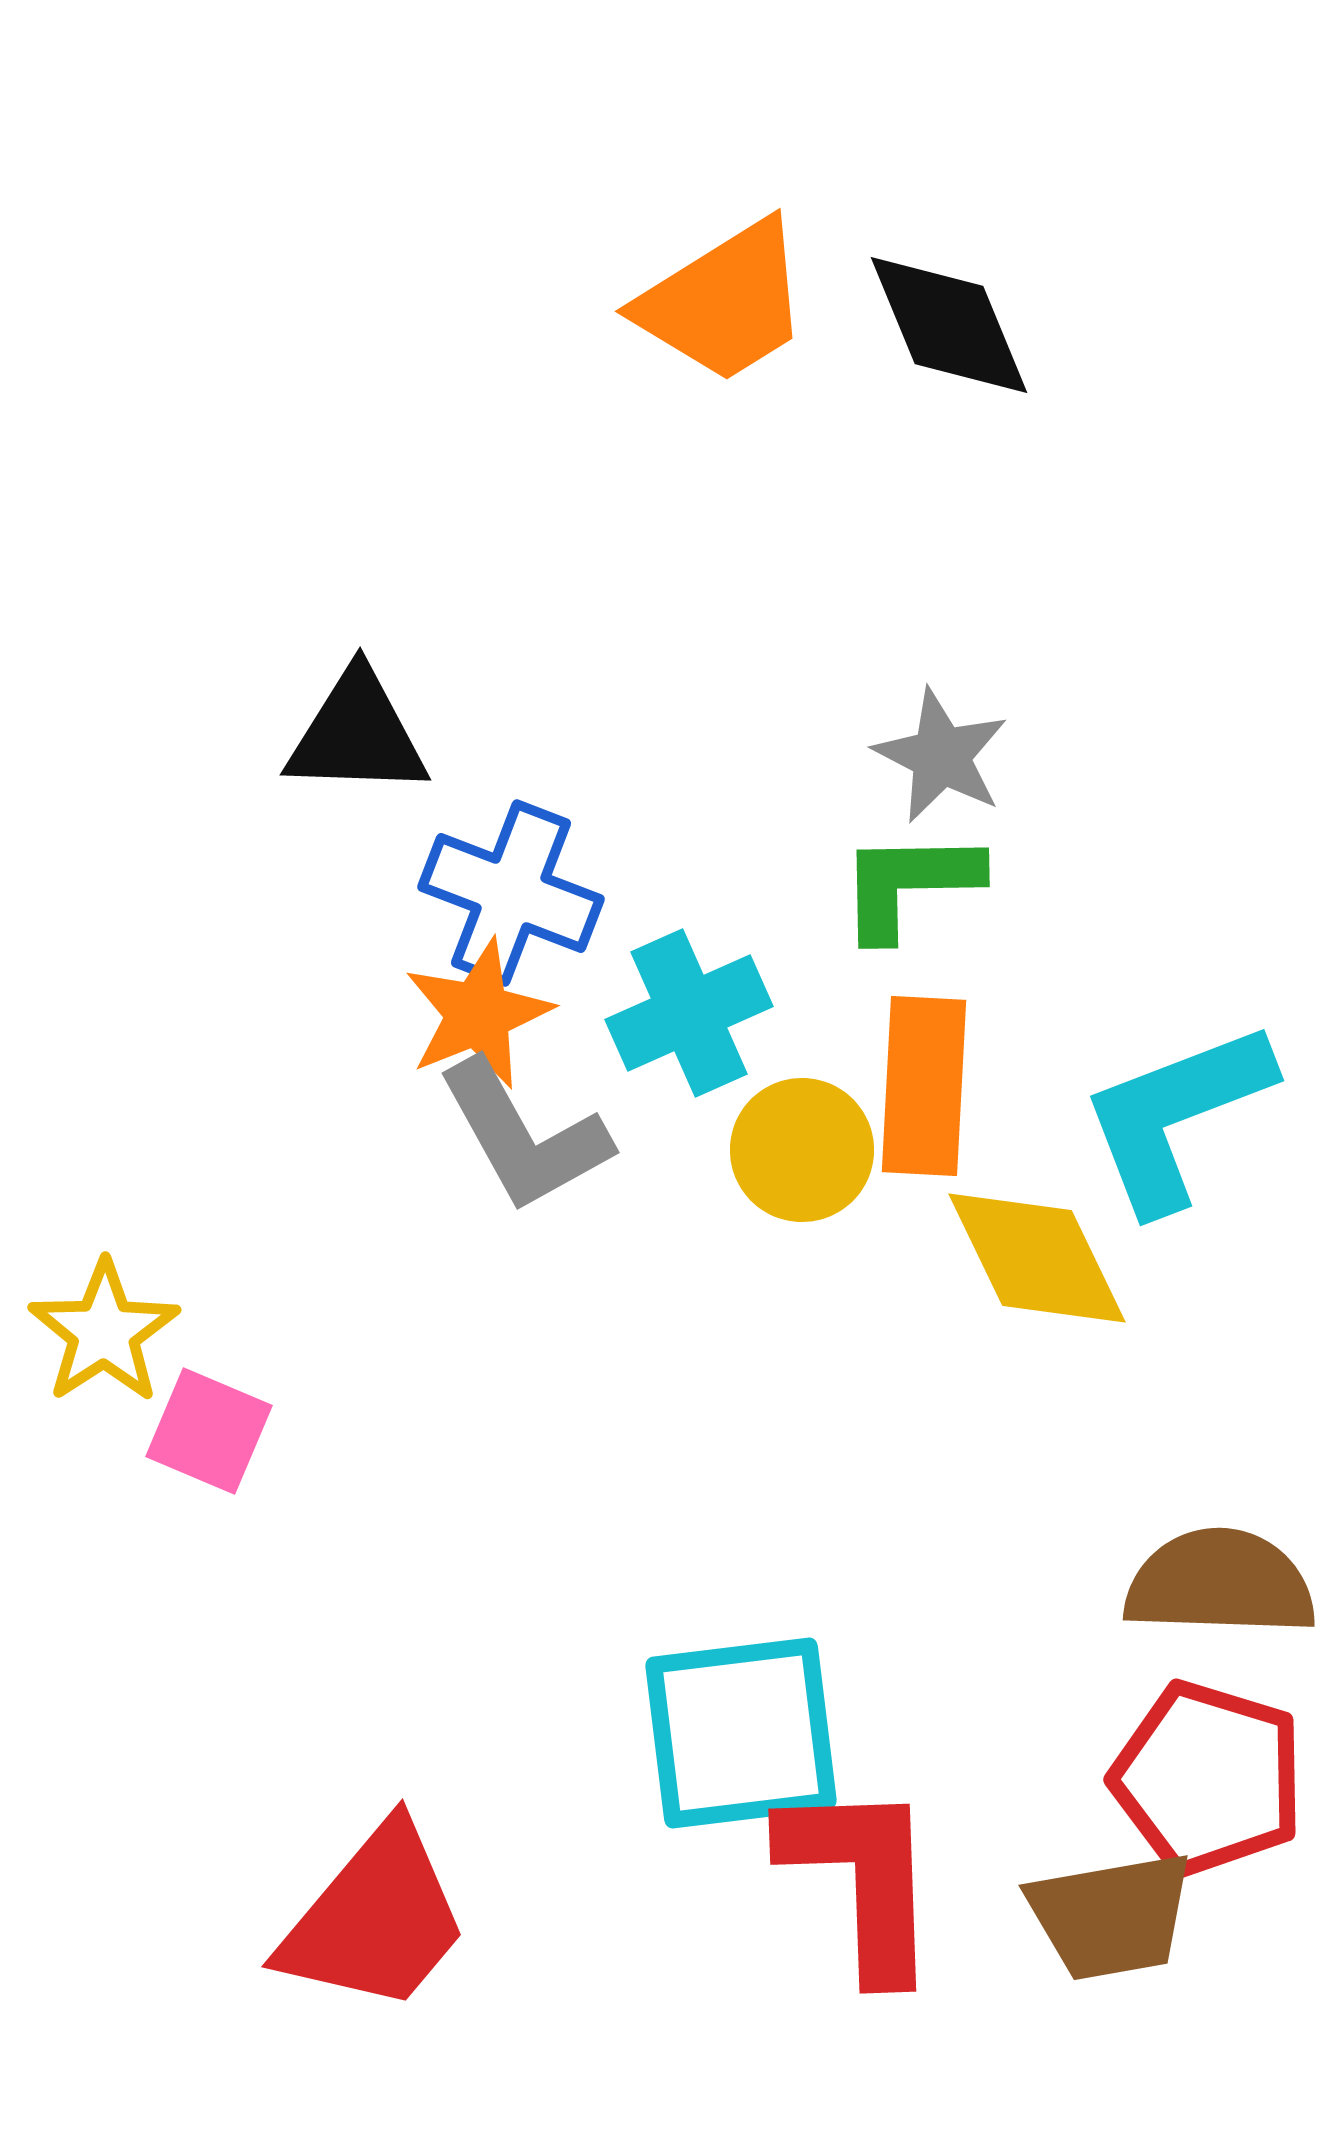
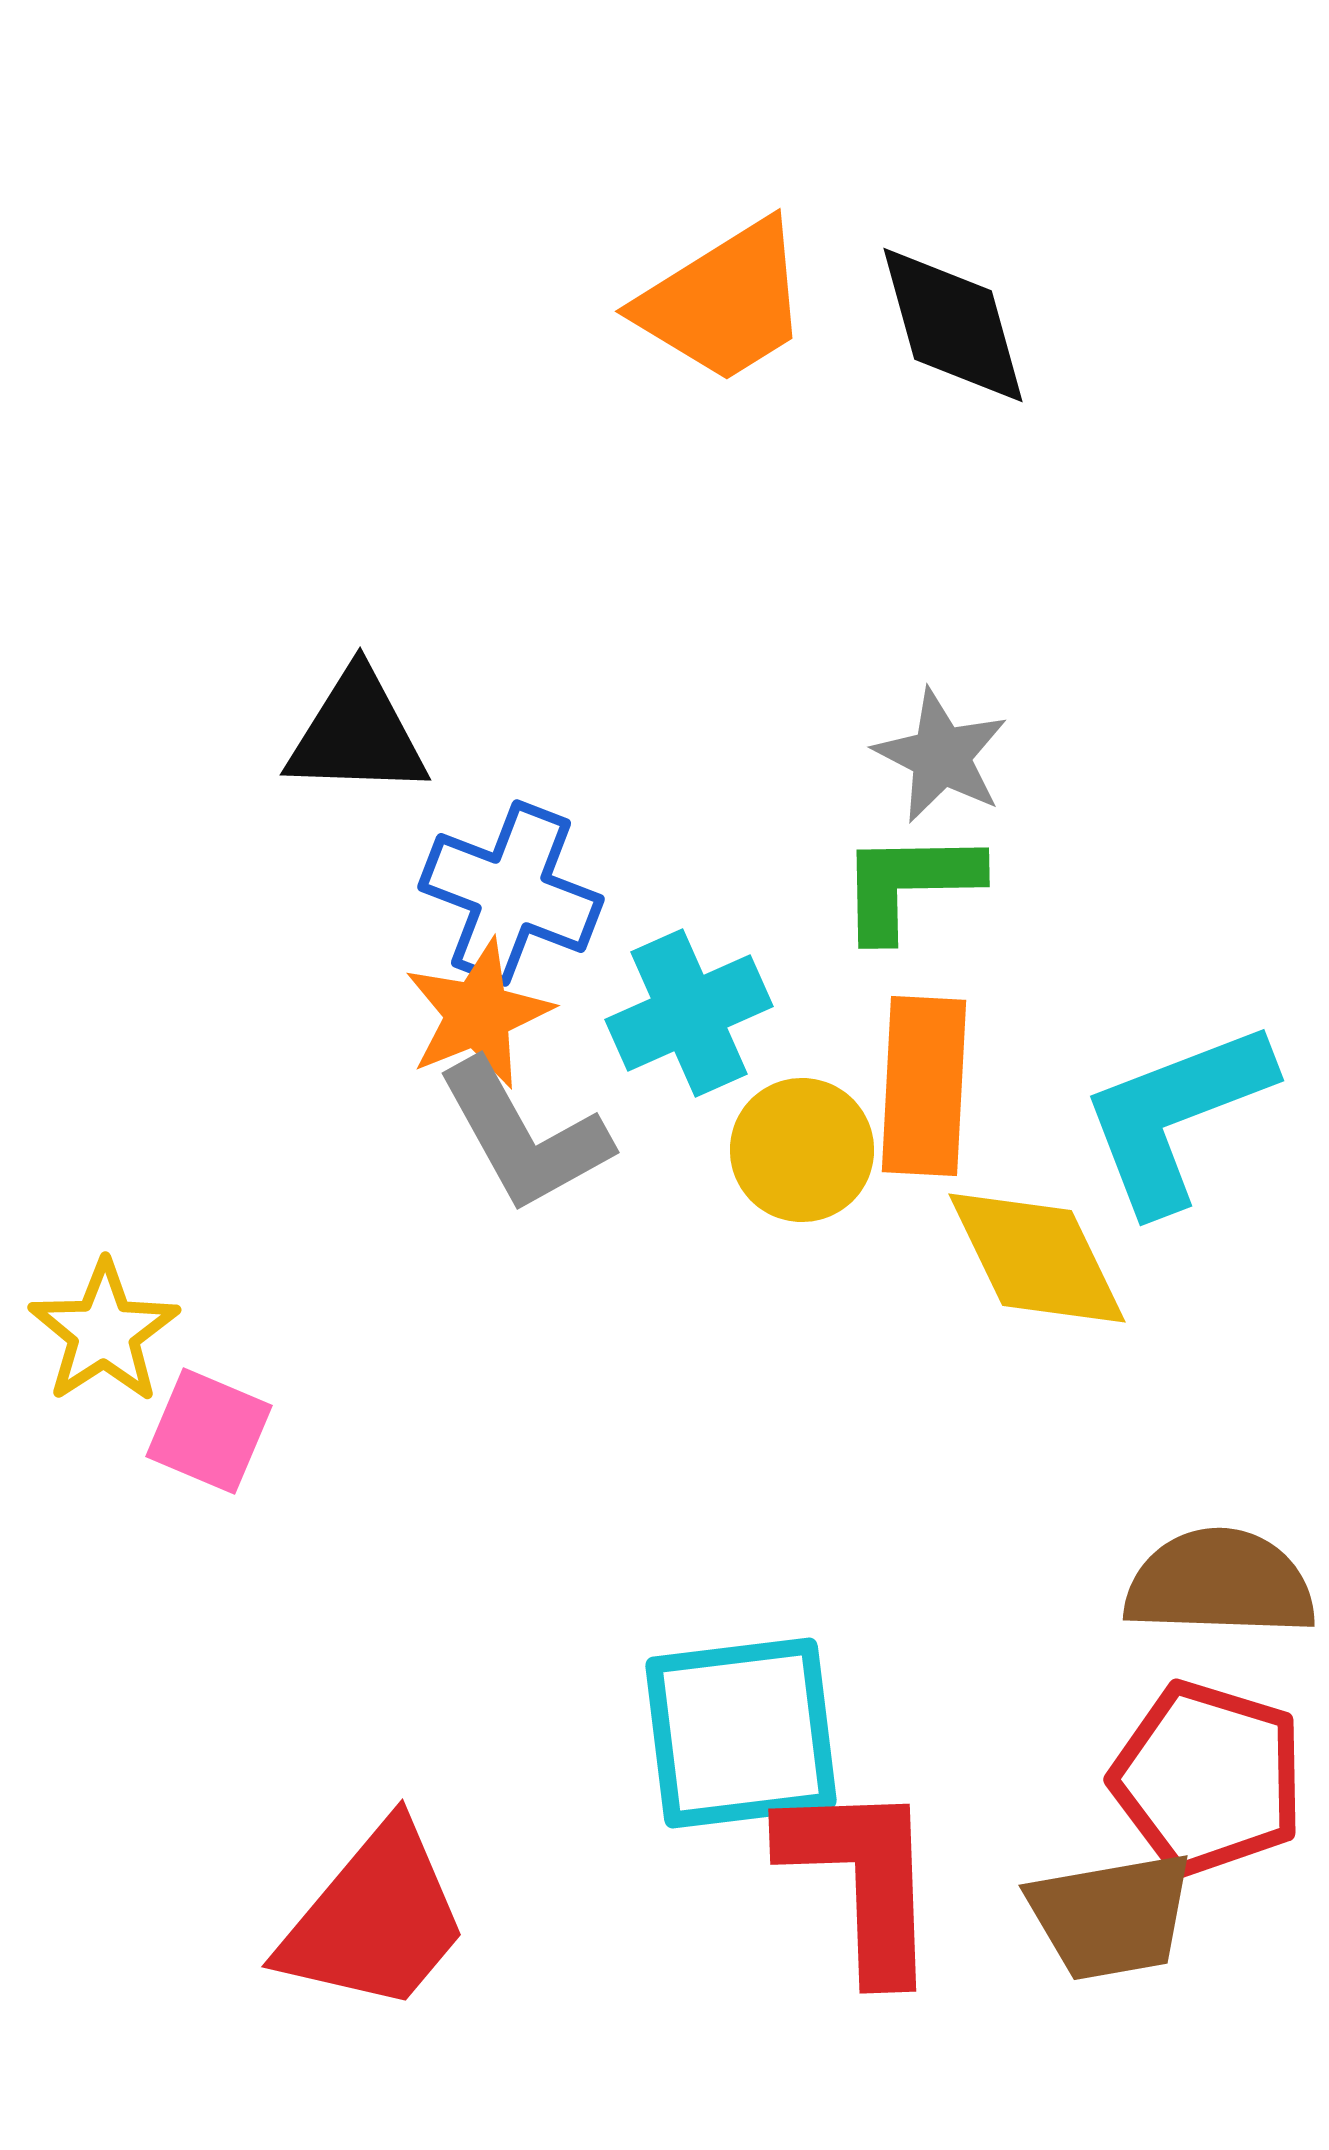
black diamond: moved 4 px right; rotated 7 degrees clockwise
